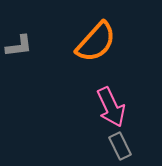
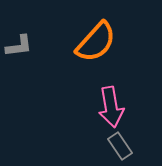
pink arrow: rotated 15 degrees clockwise
gray rectangle: rotated 8 degrees counterclockwise
